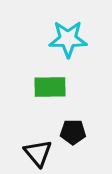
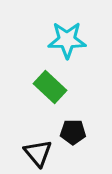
cyan star: moved 1 px left, 1 px down
green rectangle: rotated 44 degrees clockwise
